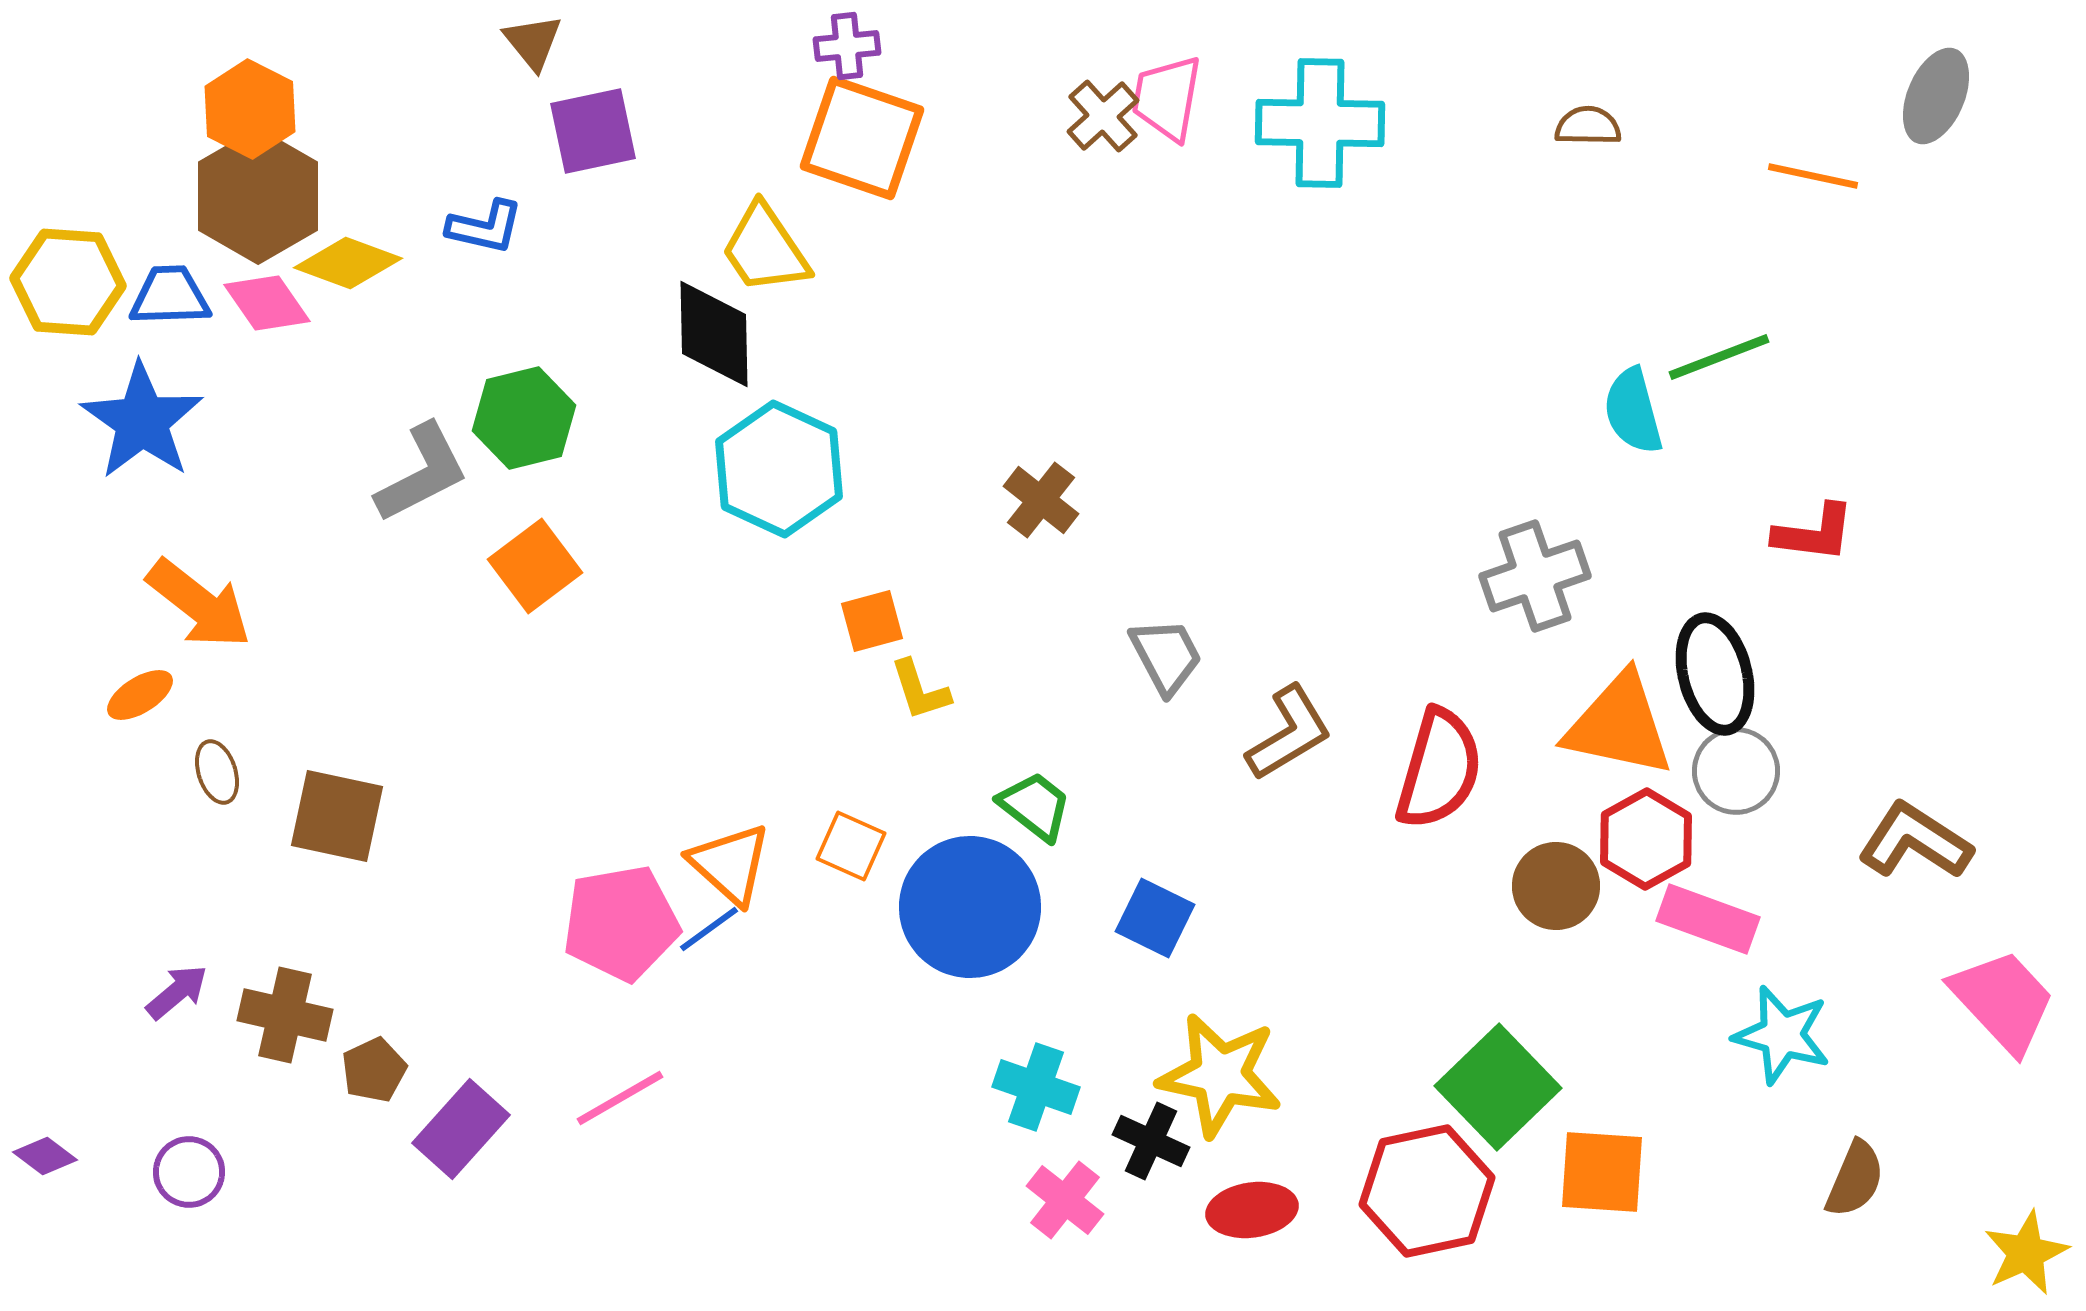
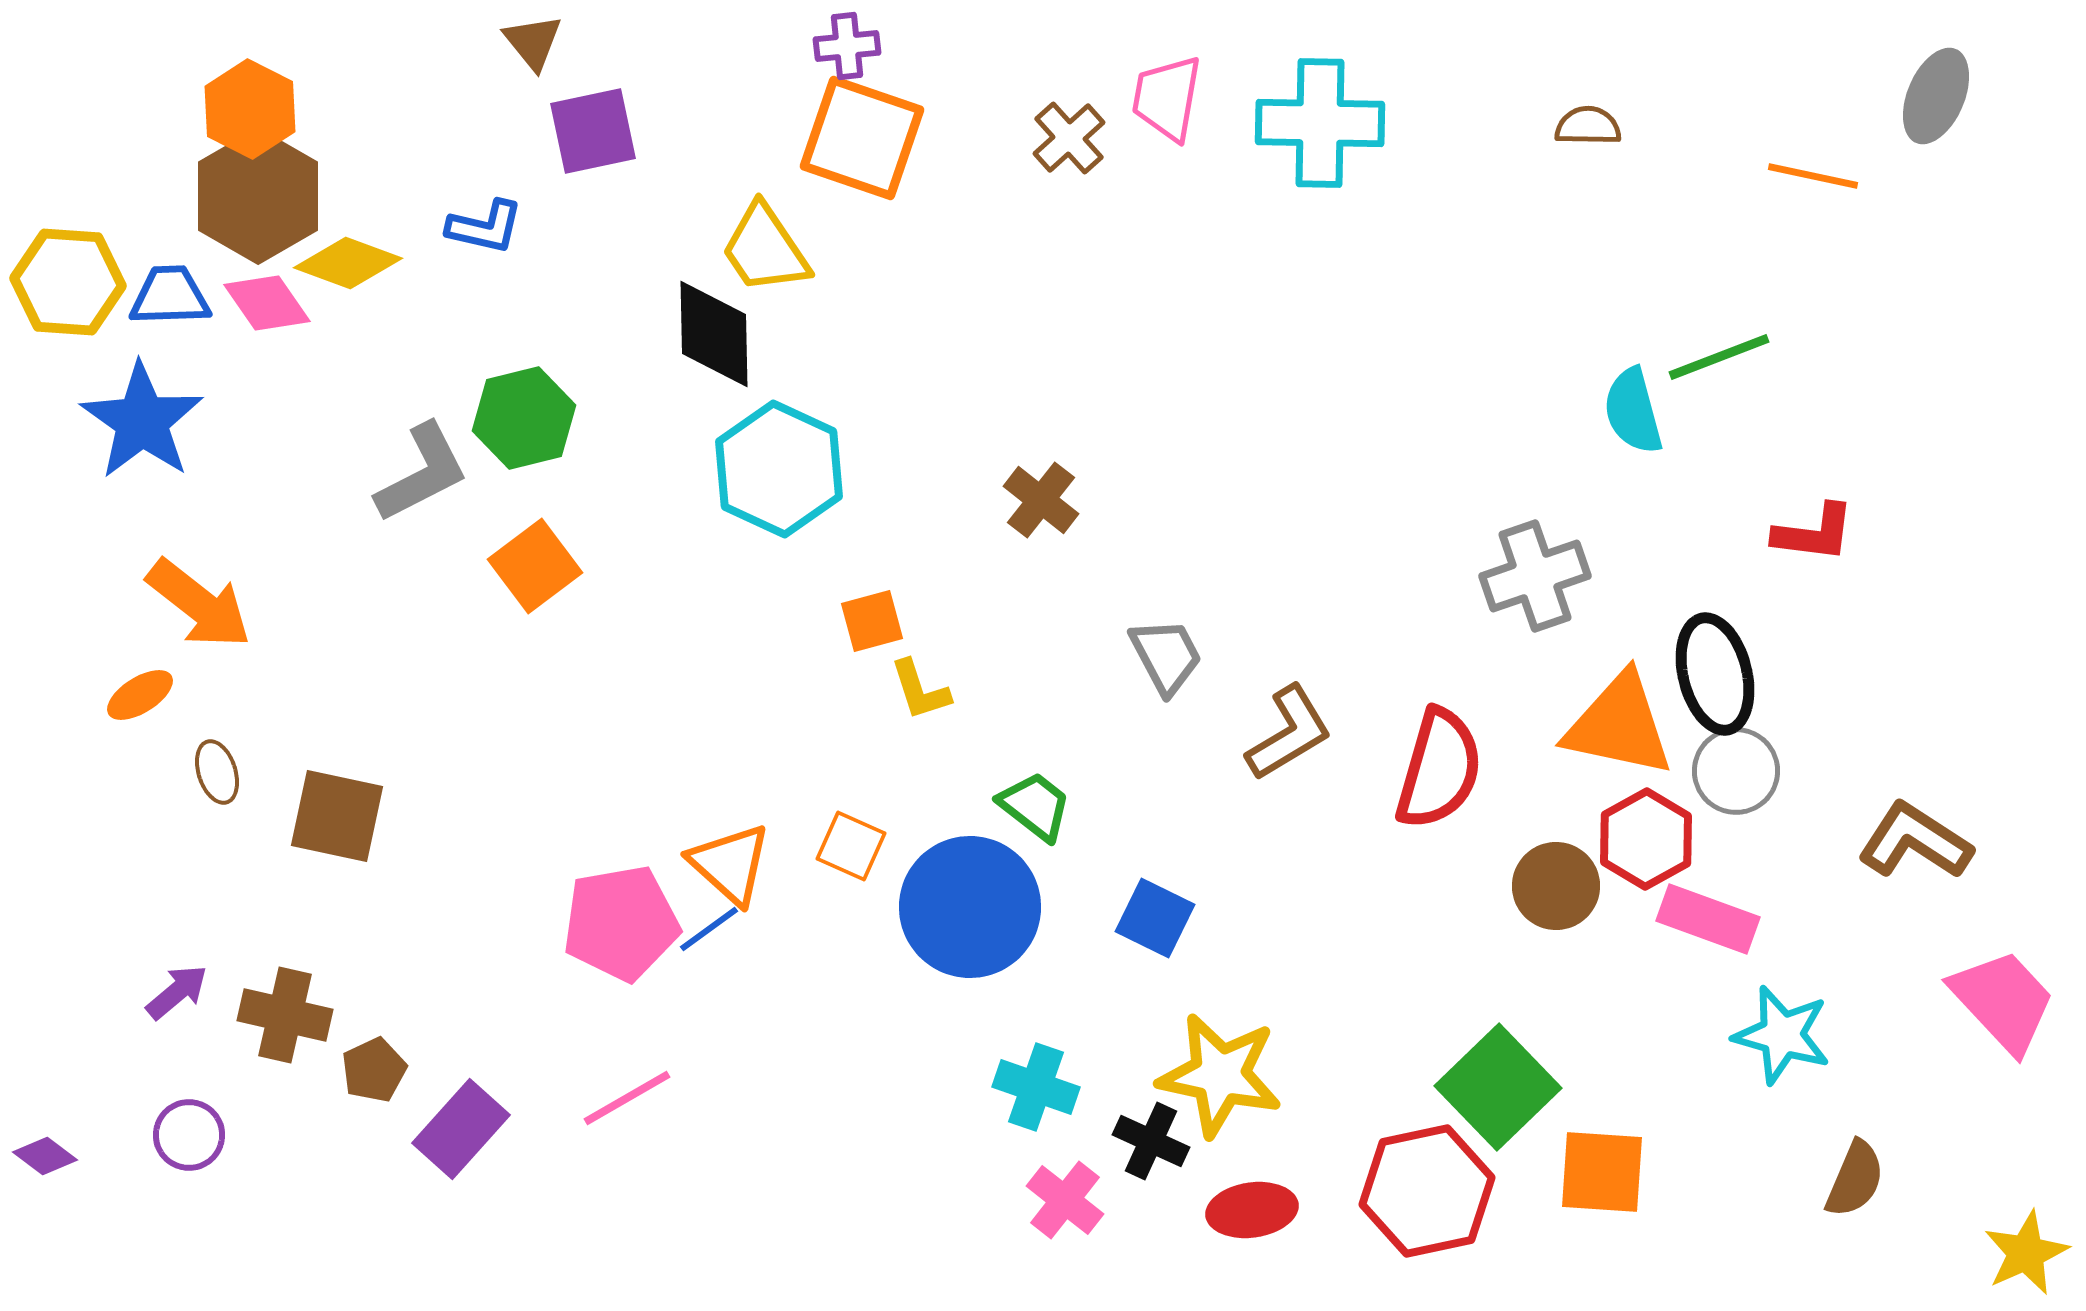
brown cross at (1103, 116): moved 34 px left, 22 px down
pink line at (620, 1098): moved 7 px right
purple circle at (189, 1172): moved 37 px up
